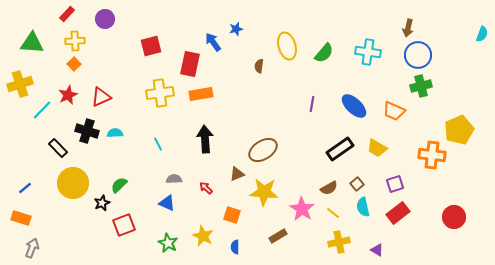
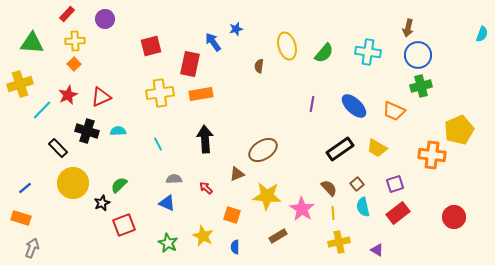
cyan semicircle at (115, 133): moved 3 px right, 2 px up
brown semicircle at (329, 188): rotated 102 degrees counterclockwise
yellow star at (264, 192): moved 3 px right, 4 px down
yellow line at (333, 213): rotated 48 degrees clockwise
